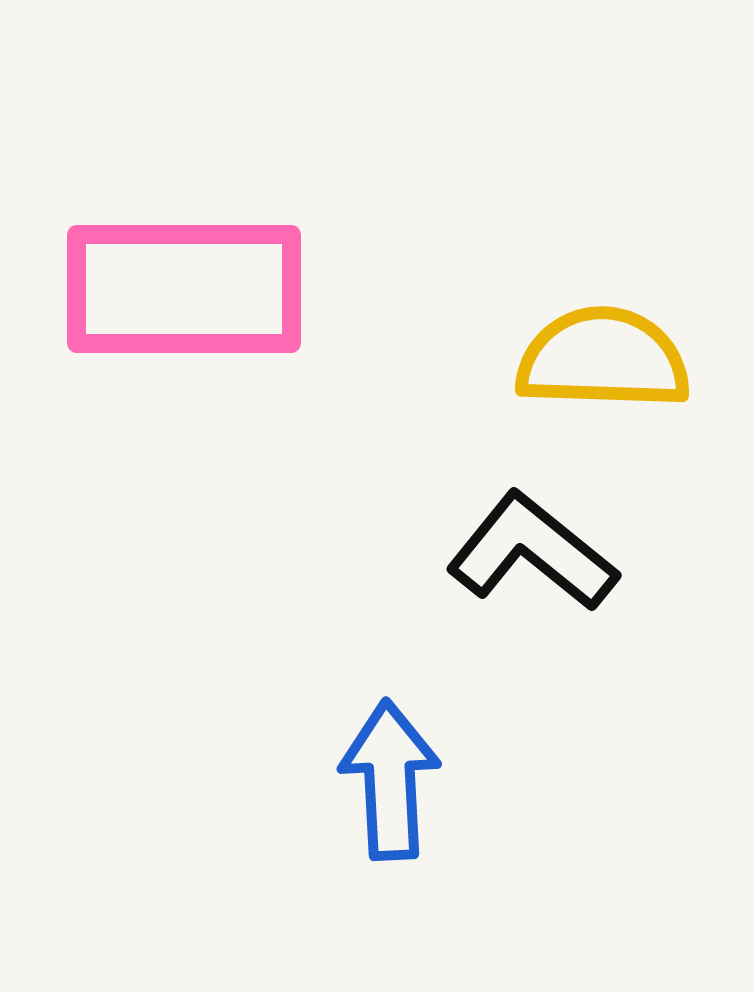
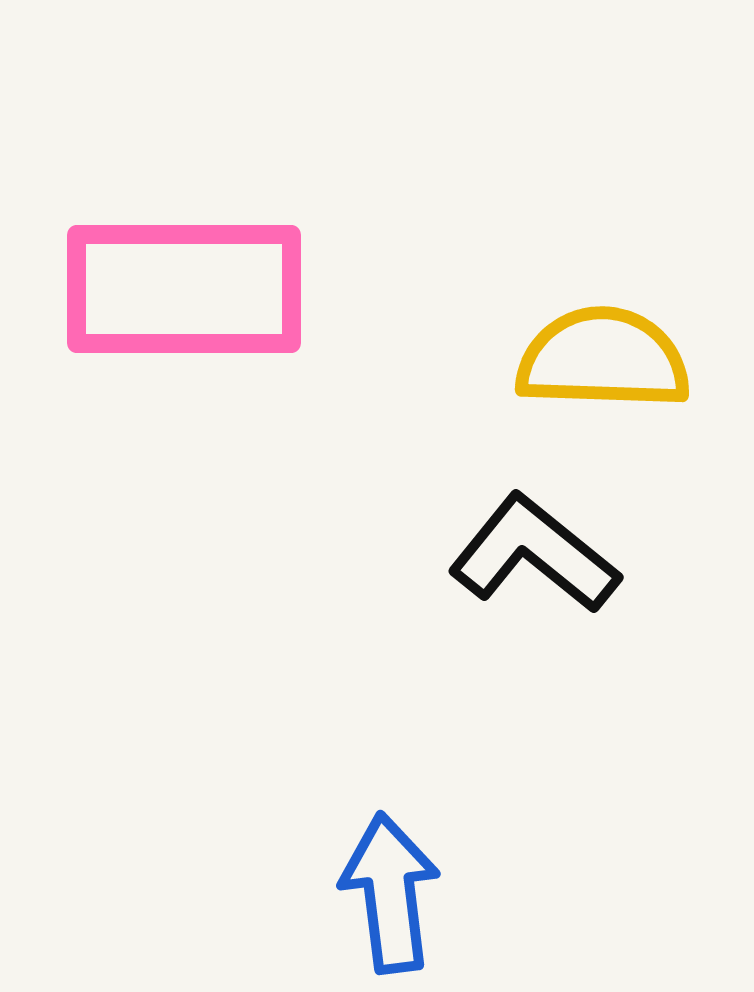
black L-shape: moved 2 px right, 2 px down
blue arrow: moved 113 px down; rotated 4 degrees counterclockwise
